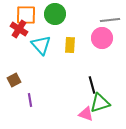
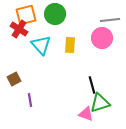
orange square: rotated 15 degrees counterclockwise
brown square: moved 1 px up
